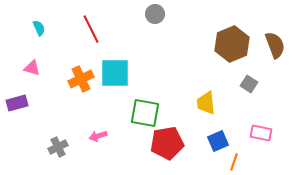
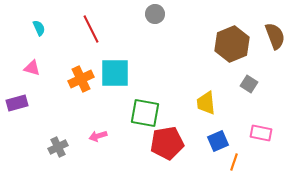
brown semicircle: moved 9 px up
